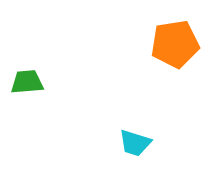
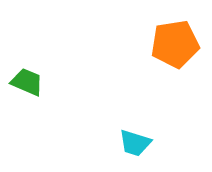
green trapezoid: rotated 28 degrees clockwise
